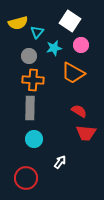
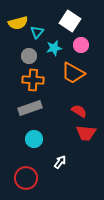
gray rectangle: rotated 70 degrees clockwise
